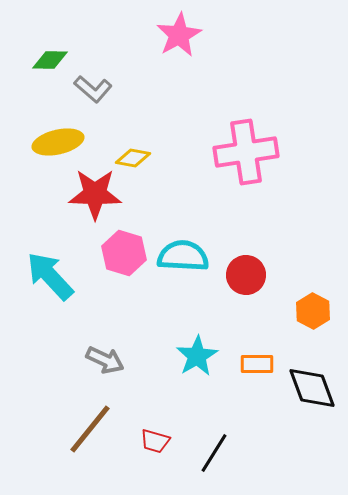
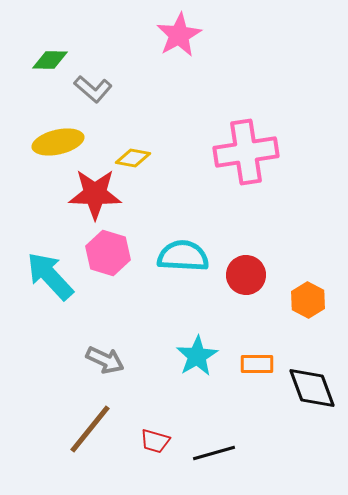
pink hexagon: moved 16 px left
orange hexagon: moved 5 px left, 11 px up
black line: rotated 42 degrees clockwise
